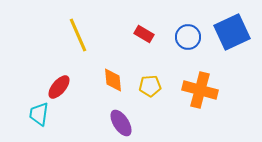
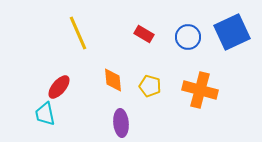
yellow line: moved 2 px up
yellow pentagon: rotated 20 degrees clockwise
cyan trapezoid: moved 6 px right; rotated 20 degrees counterclockwise
purple ellipse: rotated 28 degrees clockwise
